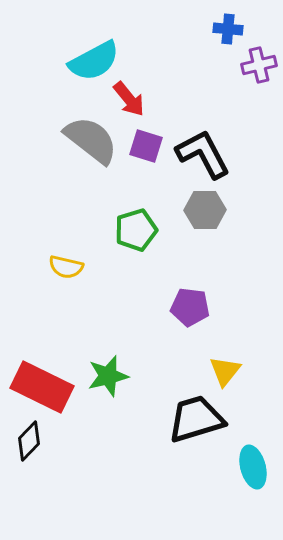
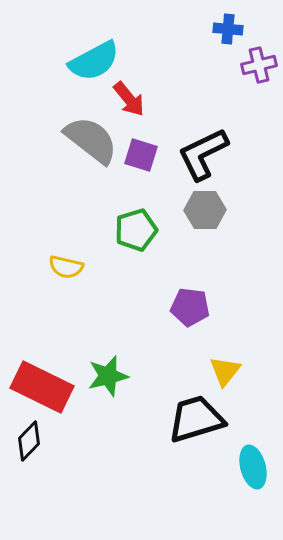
purple square: moved 5 px left, 9 px down
black L-shape: rotated 88 degrees counterclockwise
